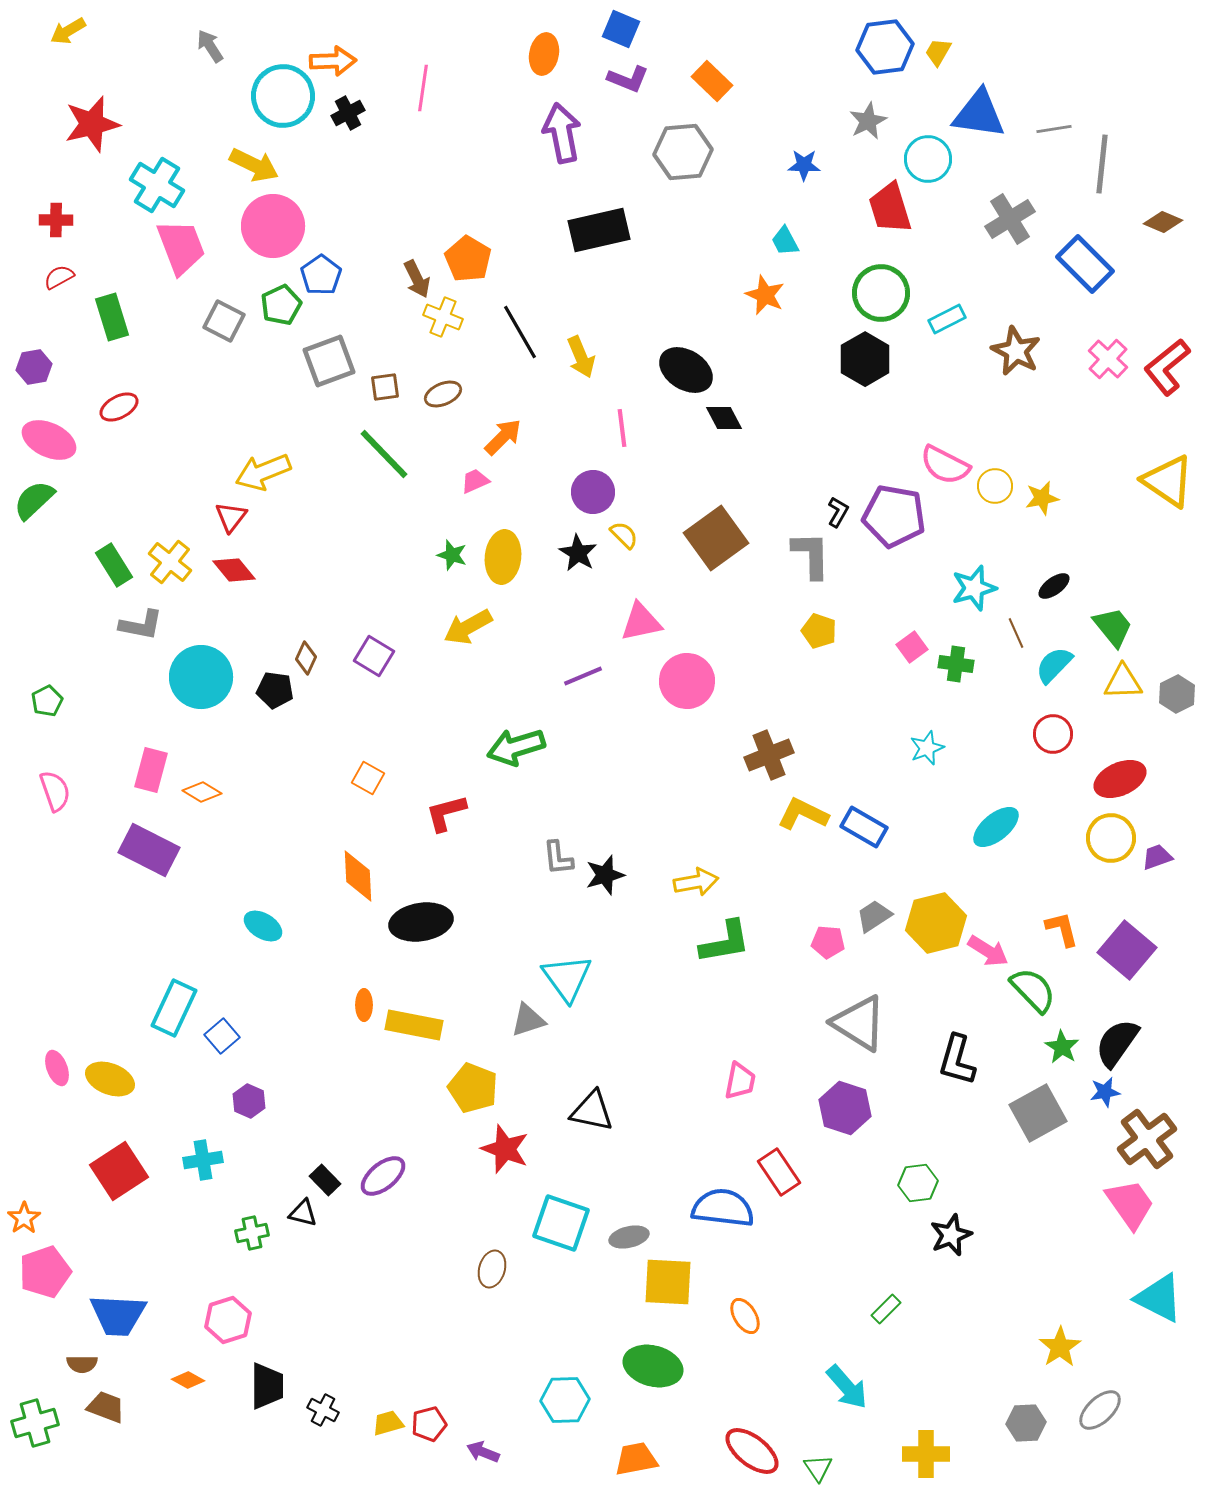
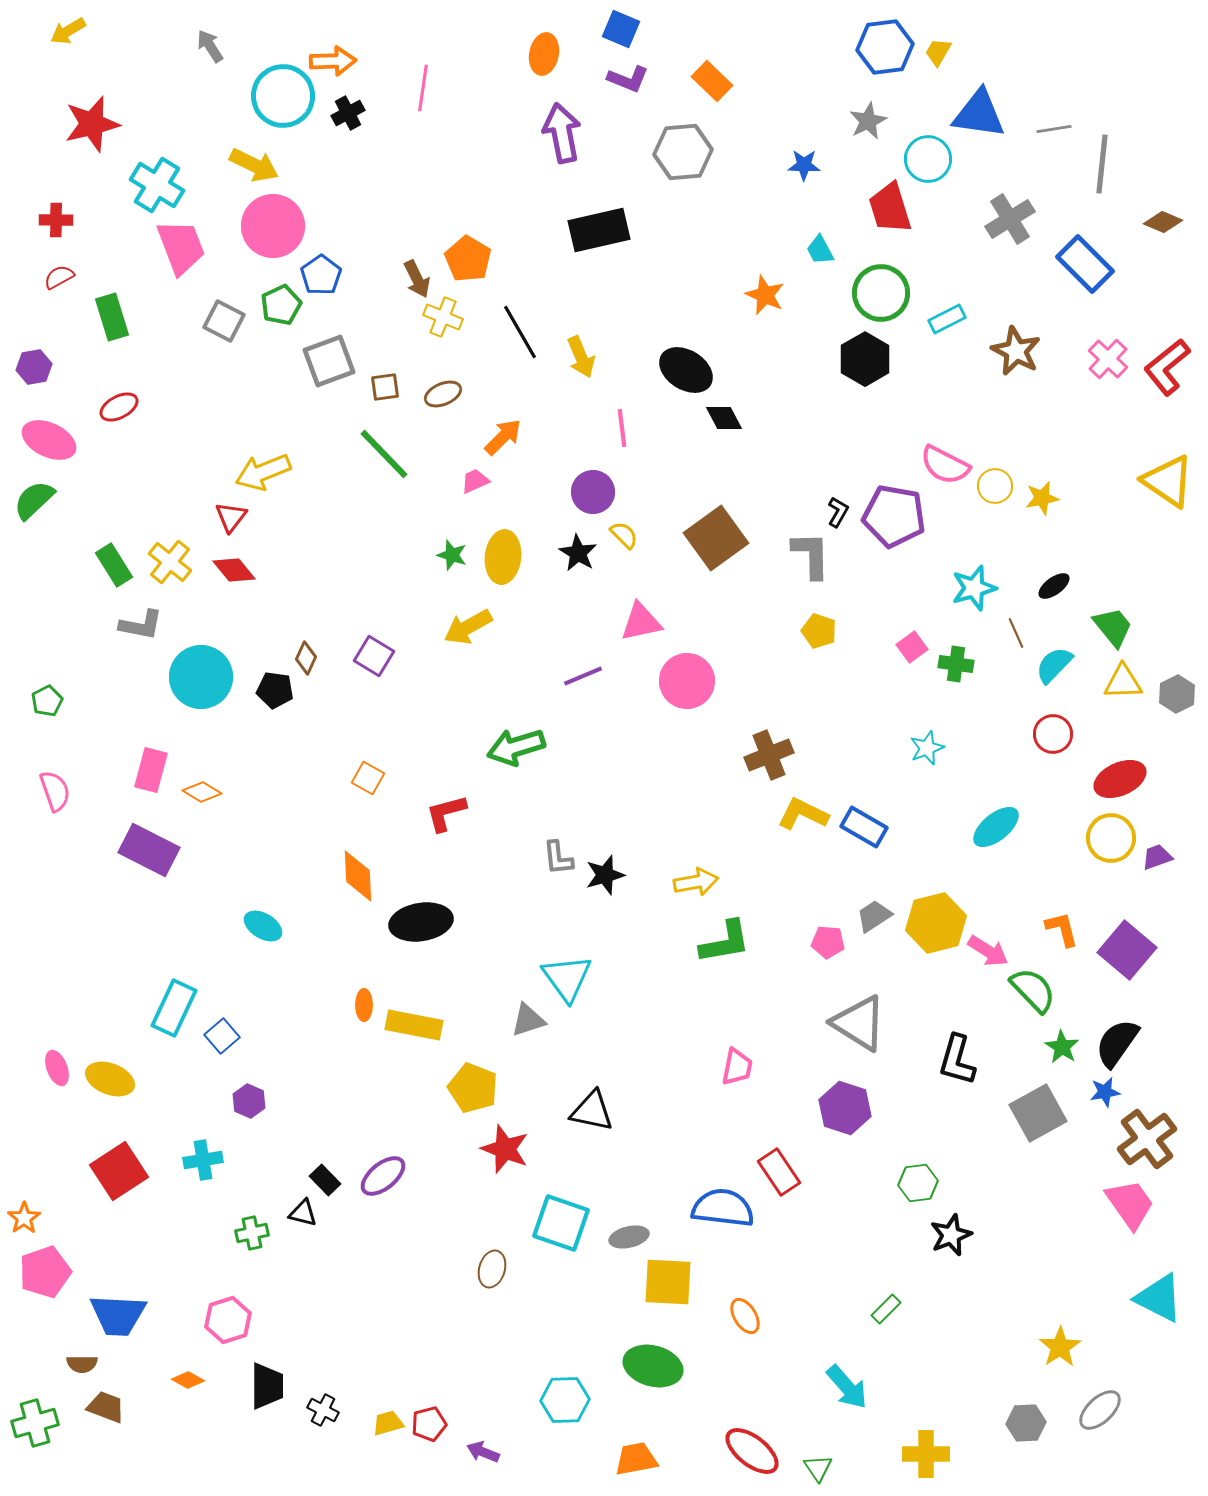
cyan trapezoid at (785, 241): moved 35 px right, 9 px down
pink trapezoid at (740, 1081): moved 3 px left, 14 px up
